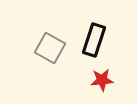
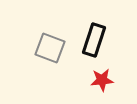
gray square: rotated 8 degrees counterclockwise
